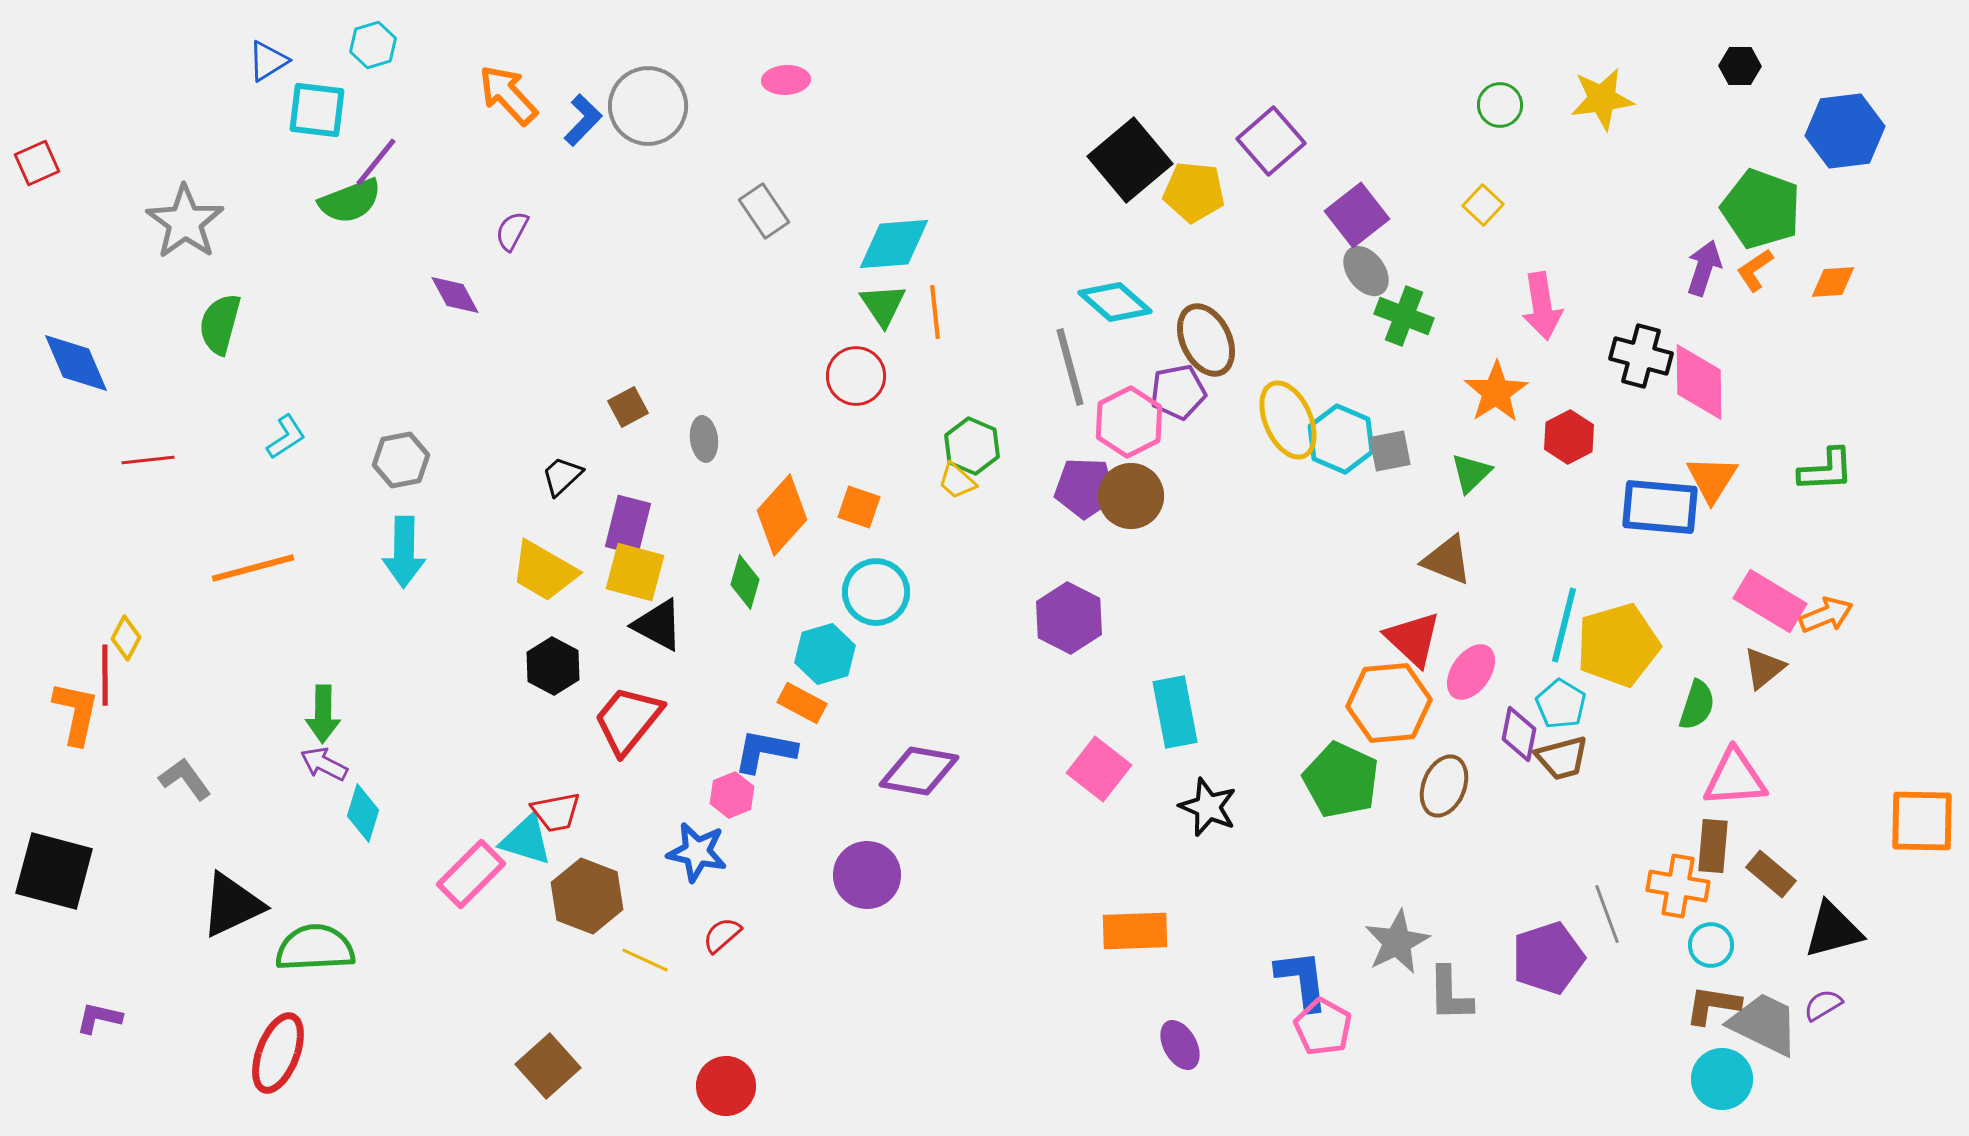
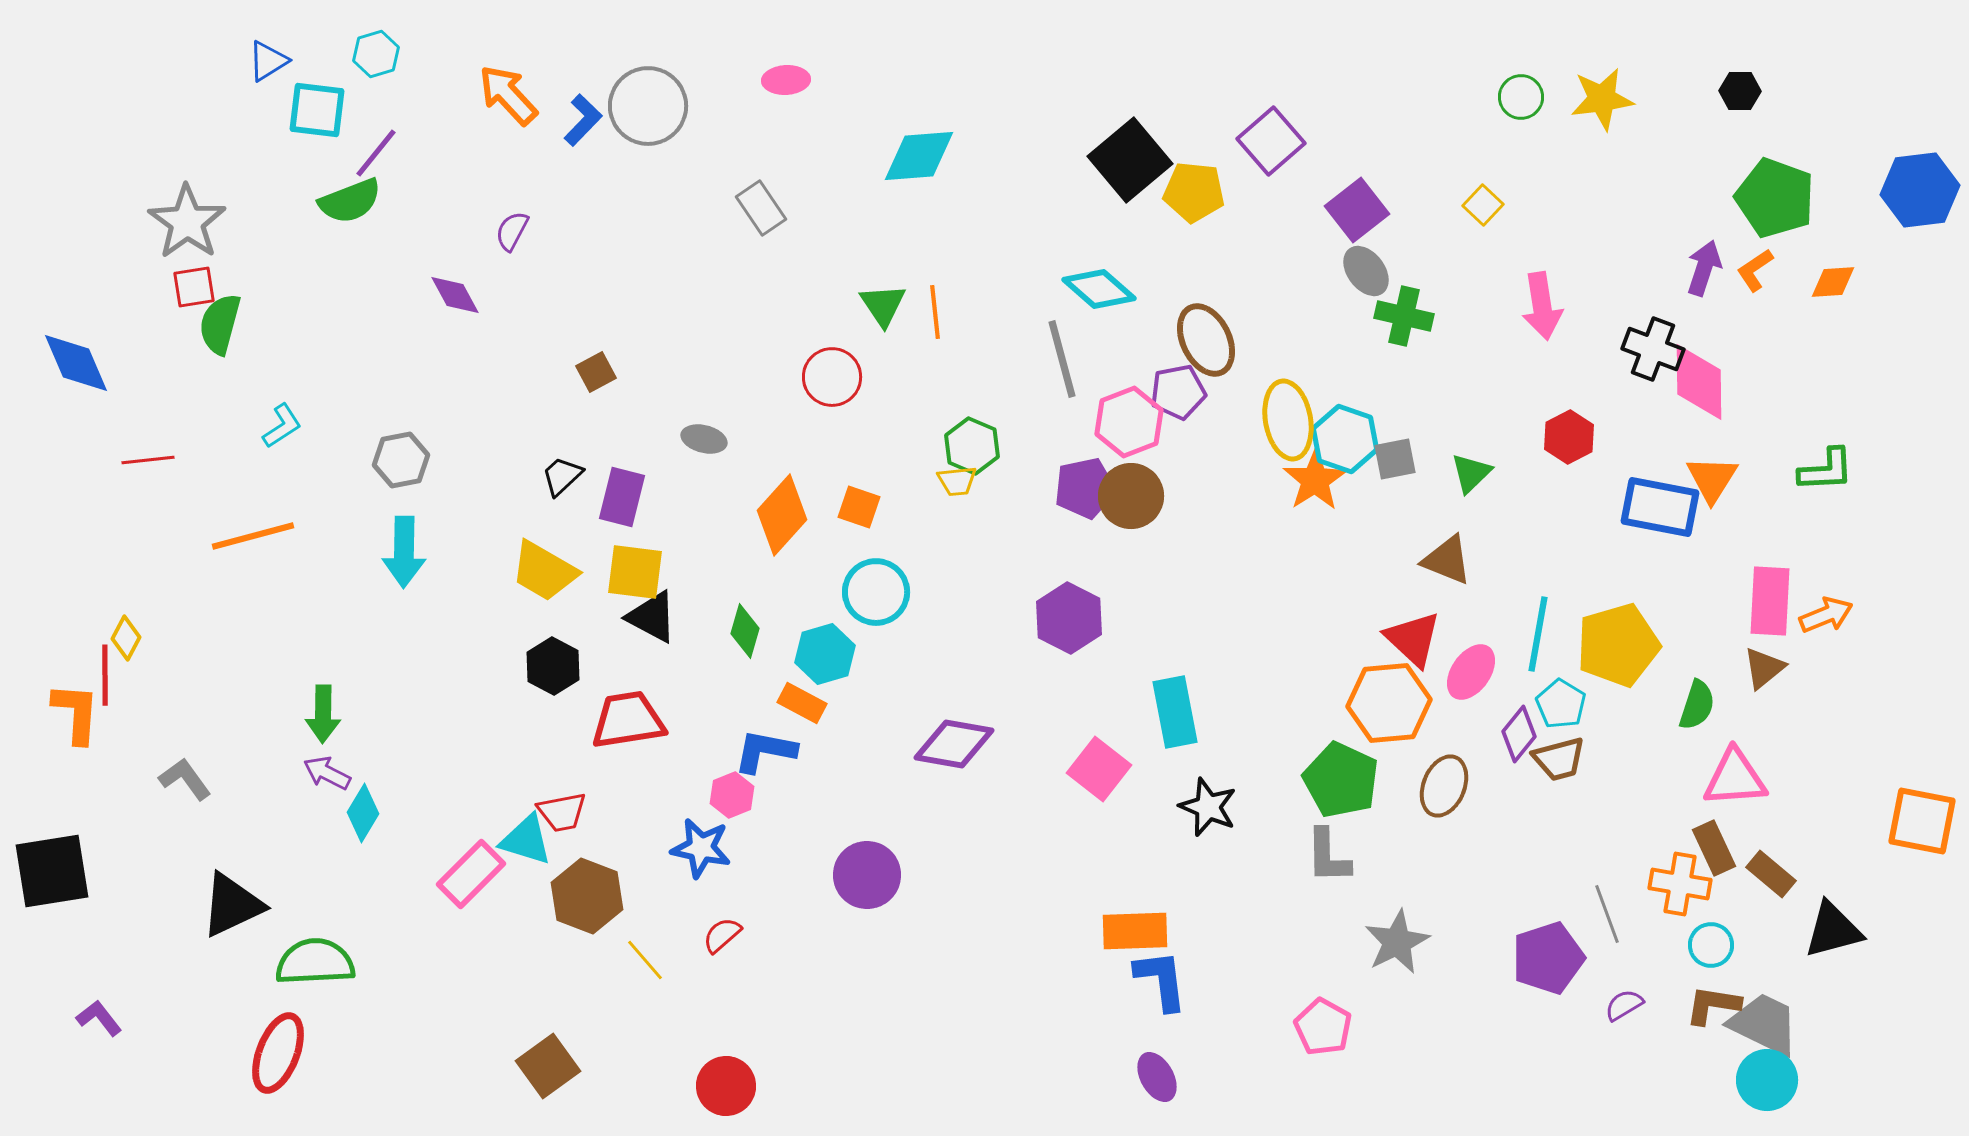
cyan hexagon at (373, 45): moved 3 px right, 9 px down
black hexagon at (1740, 66): moved 25 px down
green circle at (1500, 105): moved 21 px right, 8 px up
blue hexagon at (1845, 131): moved 75 px right, 59 px down
purple line at (376, 162): moved 9 px up
red square at (37, 163): moved 157 px right, 124 px down; rotated 15 degrees clockwise
green pentagon at (1761, 209): moved 14 px right, 11 px up
gray rectangle at (764, 211): moved 3 px left, 3 px up
purple square at (1357, 215): moved 5 px up
gray star at (185, 222): moved 2 px right
cyan diamond at (894, 244): moved 25 px right, 88 px up
cyan diamond at (1115, 302): moved 16 px left, 13 px up
green cross at (1404, 316): rotated 8 degrees counterclockwise
black cross at (1641, 356): moved 12 px right, 7 px up; rotated 6 degrees clockwise
gray line at (1070, 367): moved 8 px left, 8 px up
red circle at (856, 376): moved 24 px left, 1 px down
orange star at (1496, 392): moved 181 px left, 88 px down
brown square at (628, 407): moved 32 px left, 35 px up
yellow ellipse at (1288, 420): rotated 14 degrees clockwise
pink hexagon at (1129, 422): rotated 6 degrees clockwise
cyan L-shape at (286, 437): moved 4 px left, 11 px up
gray ellipse at (704, 439): rotated 69 degrees counterclockwise
cyan hexagon at (1341, 439): moved 4 px right; rotated 4 degrees counterclockwise
gray square at (1390, 451): moved 5 px right, 8 px down
yellow trapezoid at (957, 481): rotated 48 degrees counterclockwise
purple pentagon at (1085, 488): rotated 14 degrees counterclockwise
blue rectangle at (1660, 507): rotated 6 degrees clockwise
purple rectangle at (628, 525): moved 6 px left, 28 px up
orange line at (253, 568): moved 32 px up
yellow square at (635, 572): rotated 8 degrees counterclockwise
green diamond at (745, 582): moved 49 px down
pink rectangle at (1770, 601): rotated 62 degrees clockwise
black triangle at (658, 625): moved 6 px left, 8 px up
cyan line at (1564, 625): moved 26 px left, 9 px down; rotated 4 degrees counterclockwise
orange L-shape at (76, 713): rotated 8 degrees counterclockwise
red trapezoid at (628, 720): rotated 42 degrees clockwise
purple diamond at (1519, 734): rotated 28 degrees clockwise
brown trapezoid at (1562, 758): moved 3 px left, 1 px down
purple arrow at (324, 764): moved 3 px right, 9 px down
purple diamond at (919, 771): moved 35 px right, 27 px up
red trapezoid at (556, 812): moved 6 px right
cyan diamond at (363, 813): rotated 14 degrees clockwise
orange square at (1922, 821): rotated 10 degrees clockwise
brown rectangle at (1713, 846): moved 1 px right, 2 px down; rotated 30 degrees counterclockwise
blue star at (697, 852): moved 4 px right, 4 px up
black square at (54, 871): moved 2 px left; rotated 24 degrees counterclockwise
orange cross at (1678, 886): moved 2 px right, 2 px up
green semicircle at (315, 948): moved 14 px down
yellow line at (645, 960): rotated 24 degrees clockwise
blue L-shape at (1302, 980): moved 141 px left
gray L-shape at (1450, 994): moved 122 px left, 138 px up
purple semicircle at (1823, 1005): moved 199 px left
purple L-shape at (99, 1018): rotated 39 degrees clockwise
purple ellipse at (1180, 1045): moved 23 px left, 32 px down
brown square at (548, 1066): rotated 6 degrees clockwise
cyan circle at (1722, 1079): moved 45 px right, 1 px down
